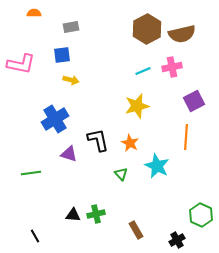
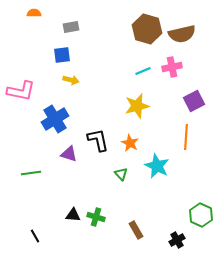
brown hexagon: rotated 16 degrees counterclockwise
pink L-shape: moved 27 px down
green cross: moved 3 px down; rotated 30 degrees clockwise
